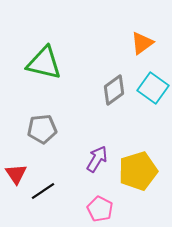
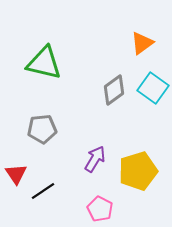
purple arrow: moved 2 px left
